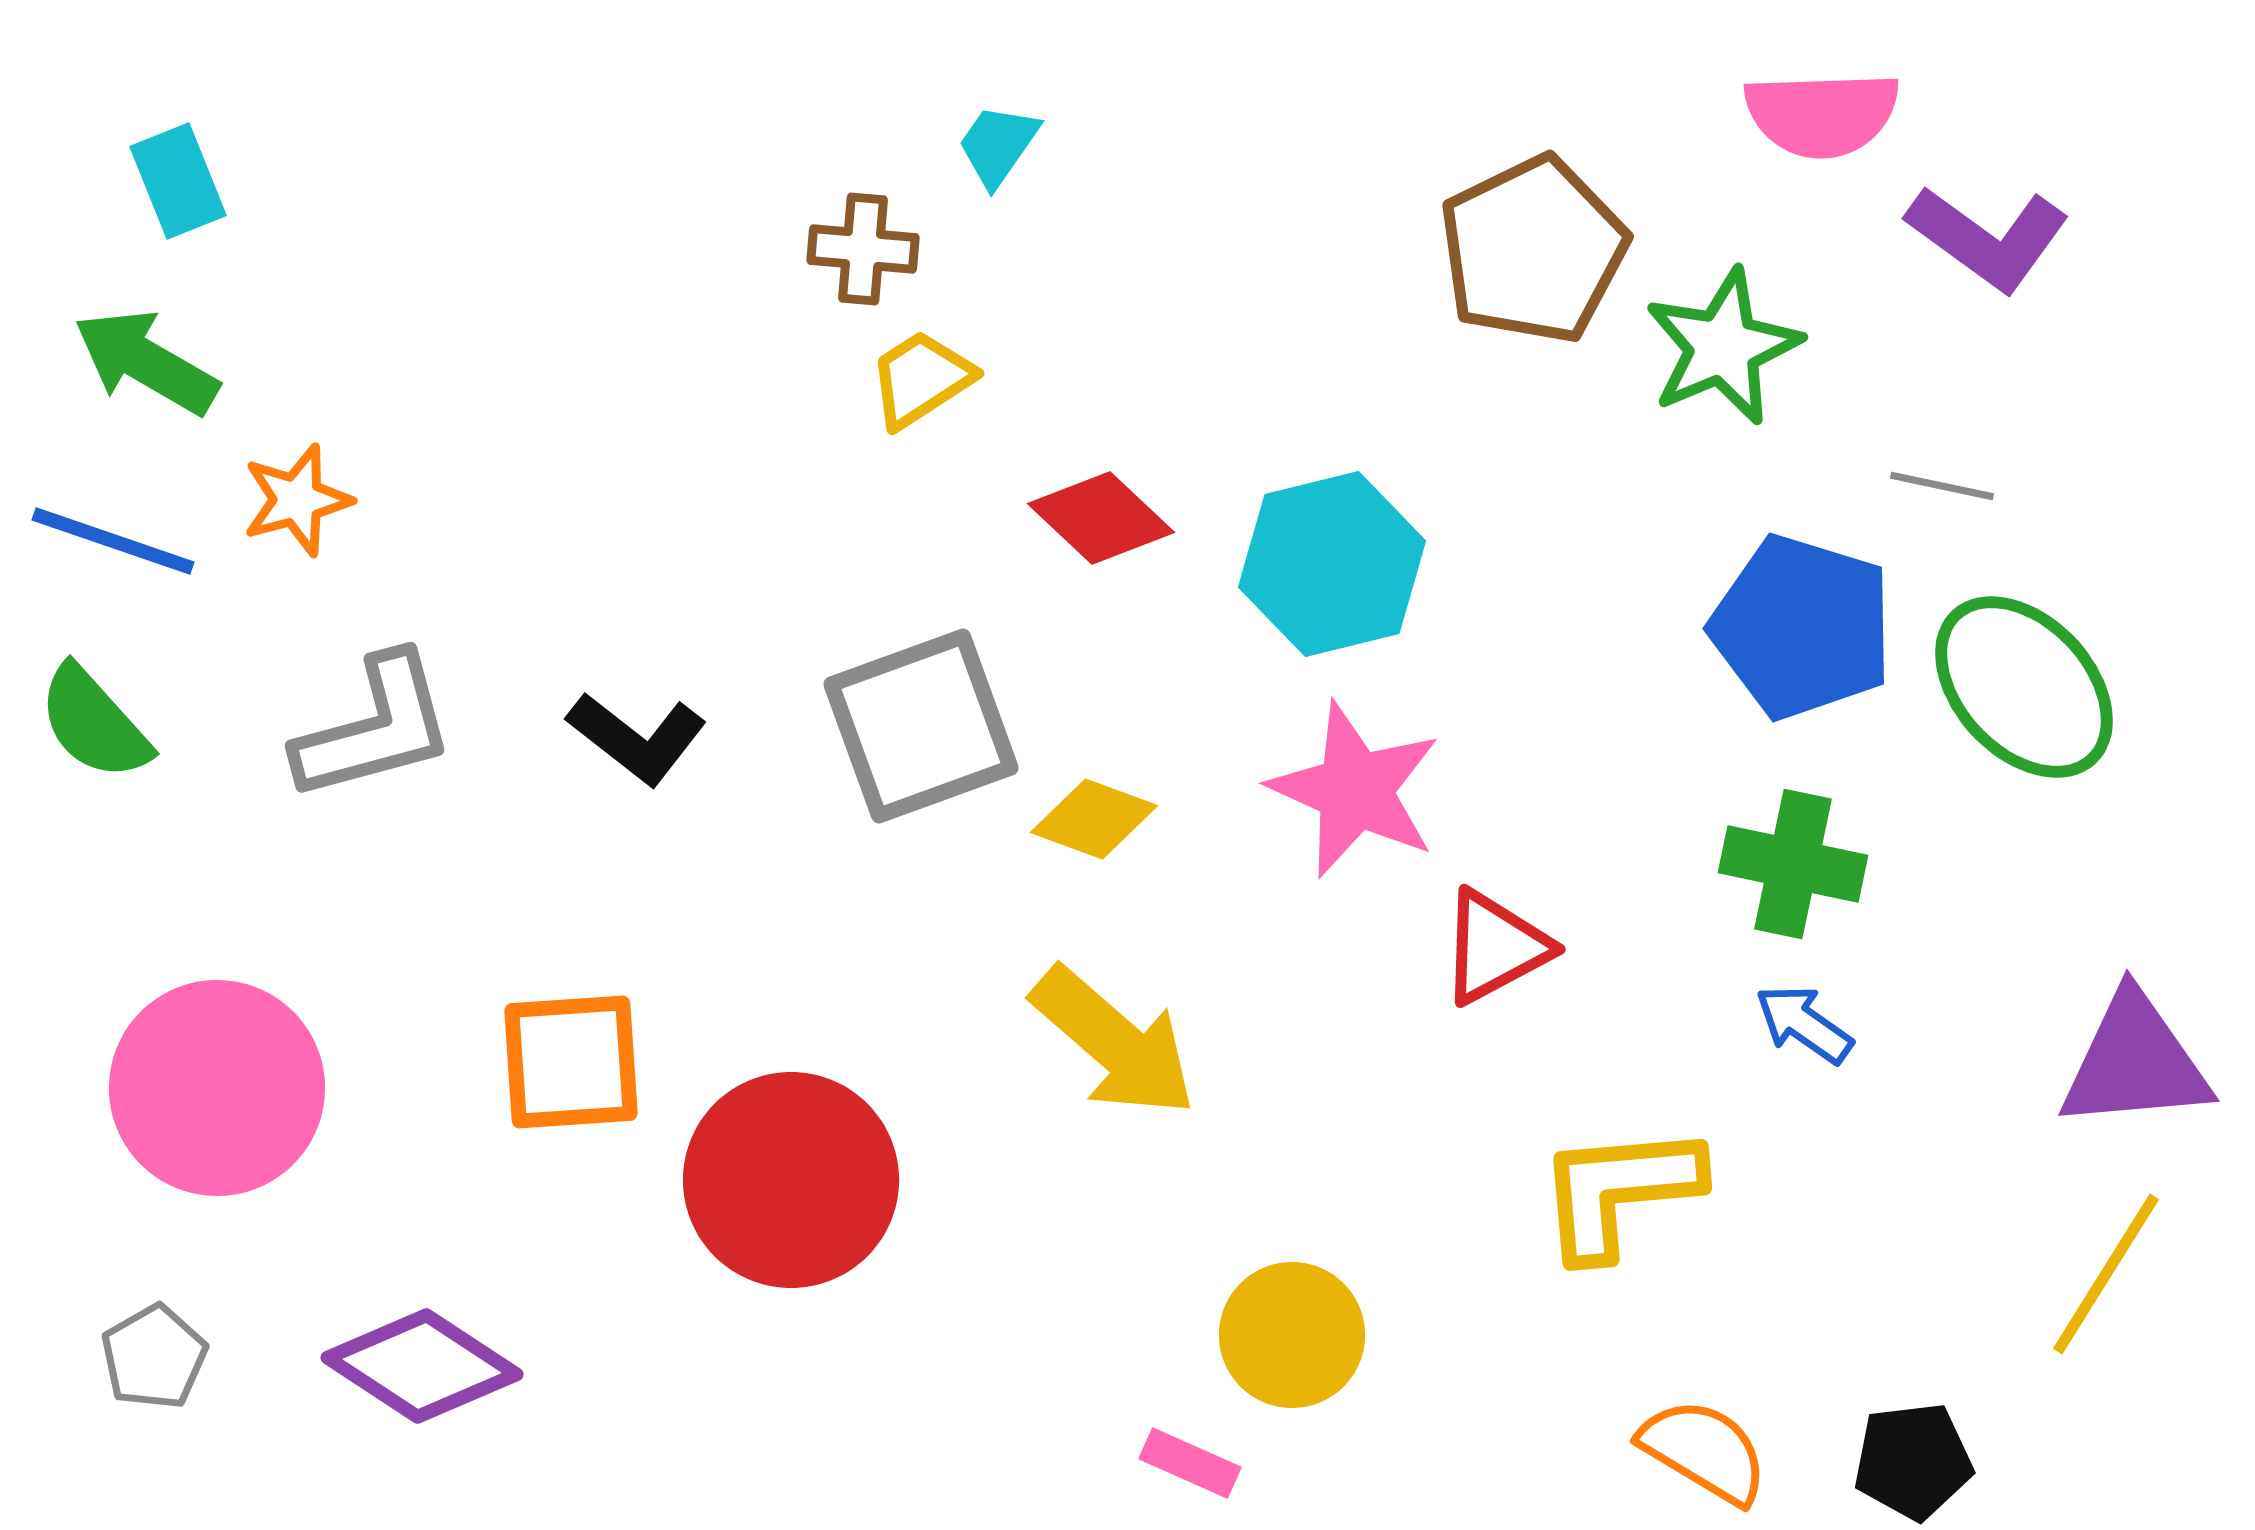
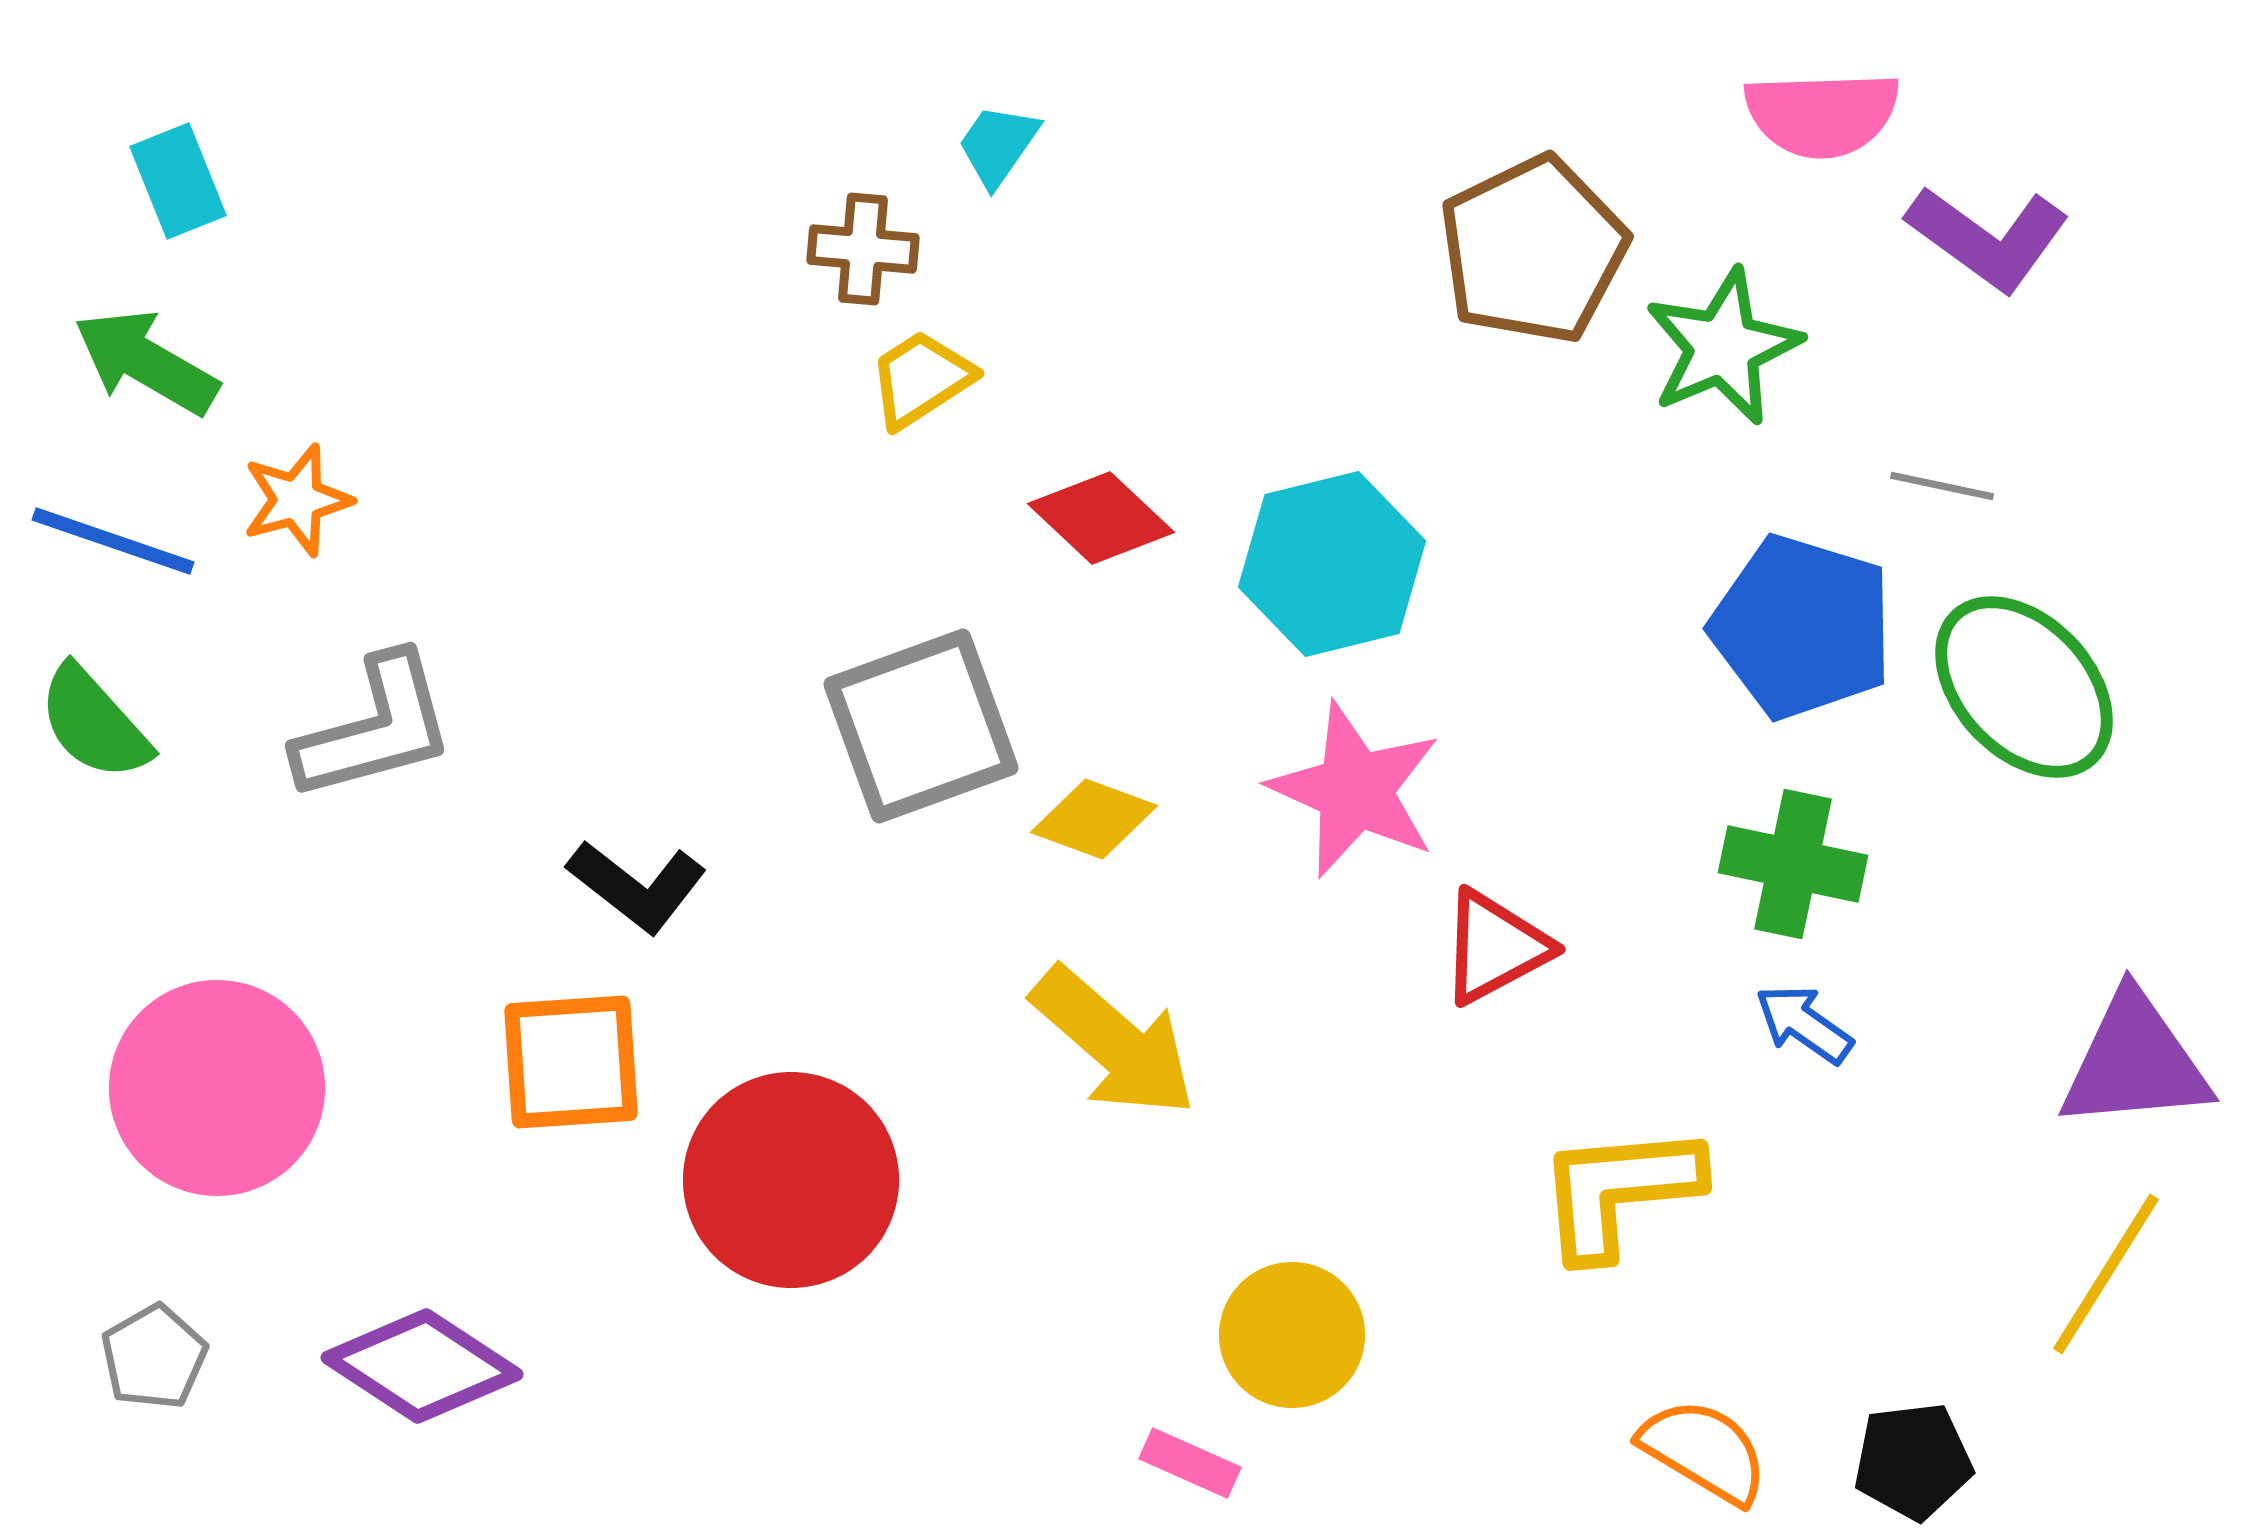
black L-shape: moved 148 px down
